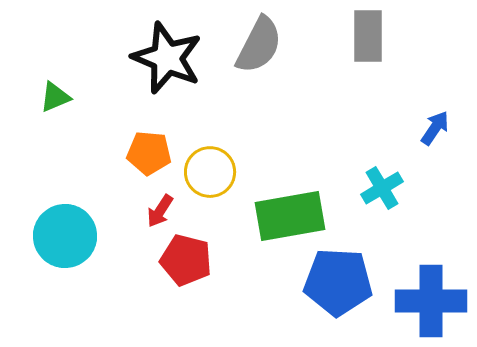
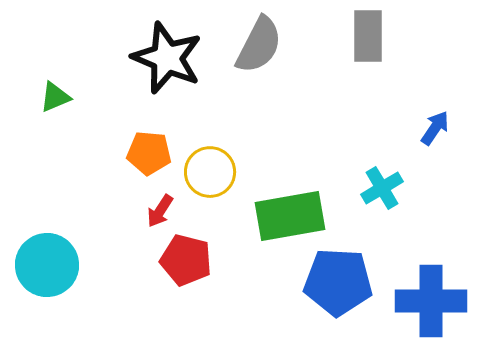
cyan circle: moved 18 px left, 29 px down
